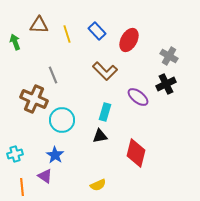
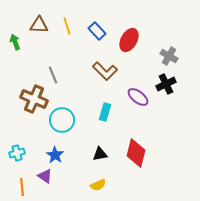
yellow line: moved 8 px up
black triangle: moved 18 px down
cyan cross: moved 2 px right, 1 px up
